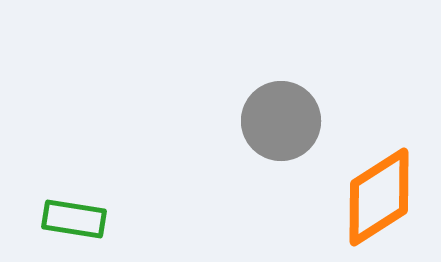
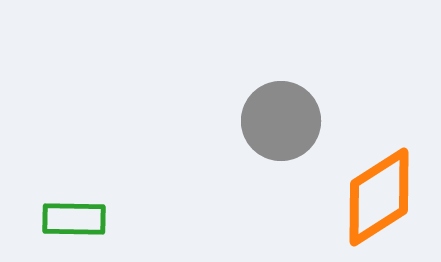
green rectangle: rotated 8 degrees counterclockwise
